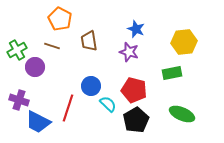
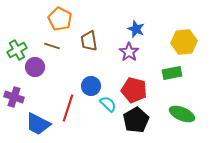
purple star: rotated 18 degrees clockwise
purple cross: moved 5 px left, 3 px up
blue trapezoid: moved 2 px down
